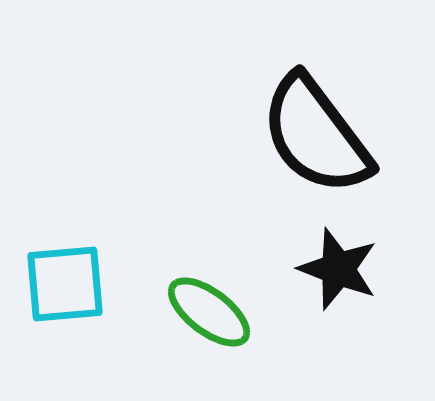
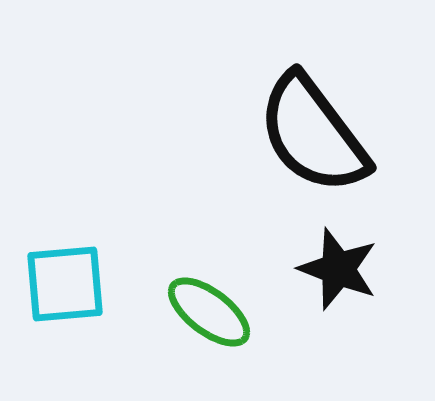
black semicircle: moved 3 px left, 1 px up
